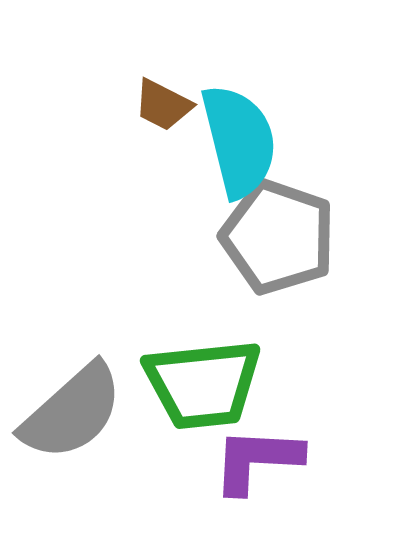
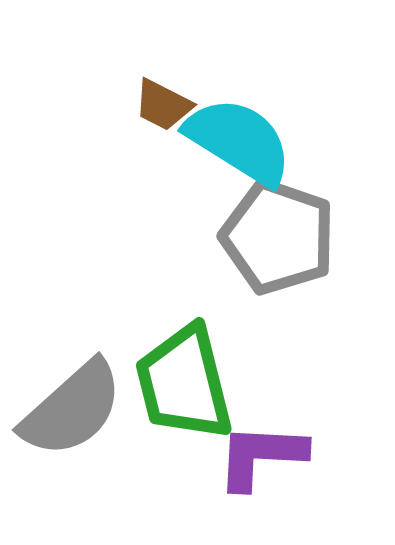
cyan semicircle: rotated 44 degrees counterclockwise
green trapezoid: moved 19 px left, 1 px up; rotated 82 degrees clockwise
gray semicircle: moved 3 px up
purple L-shape: moved 4 px right, 4 px up
